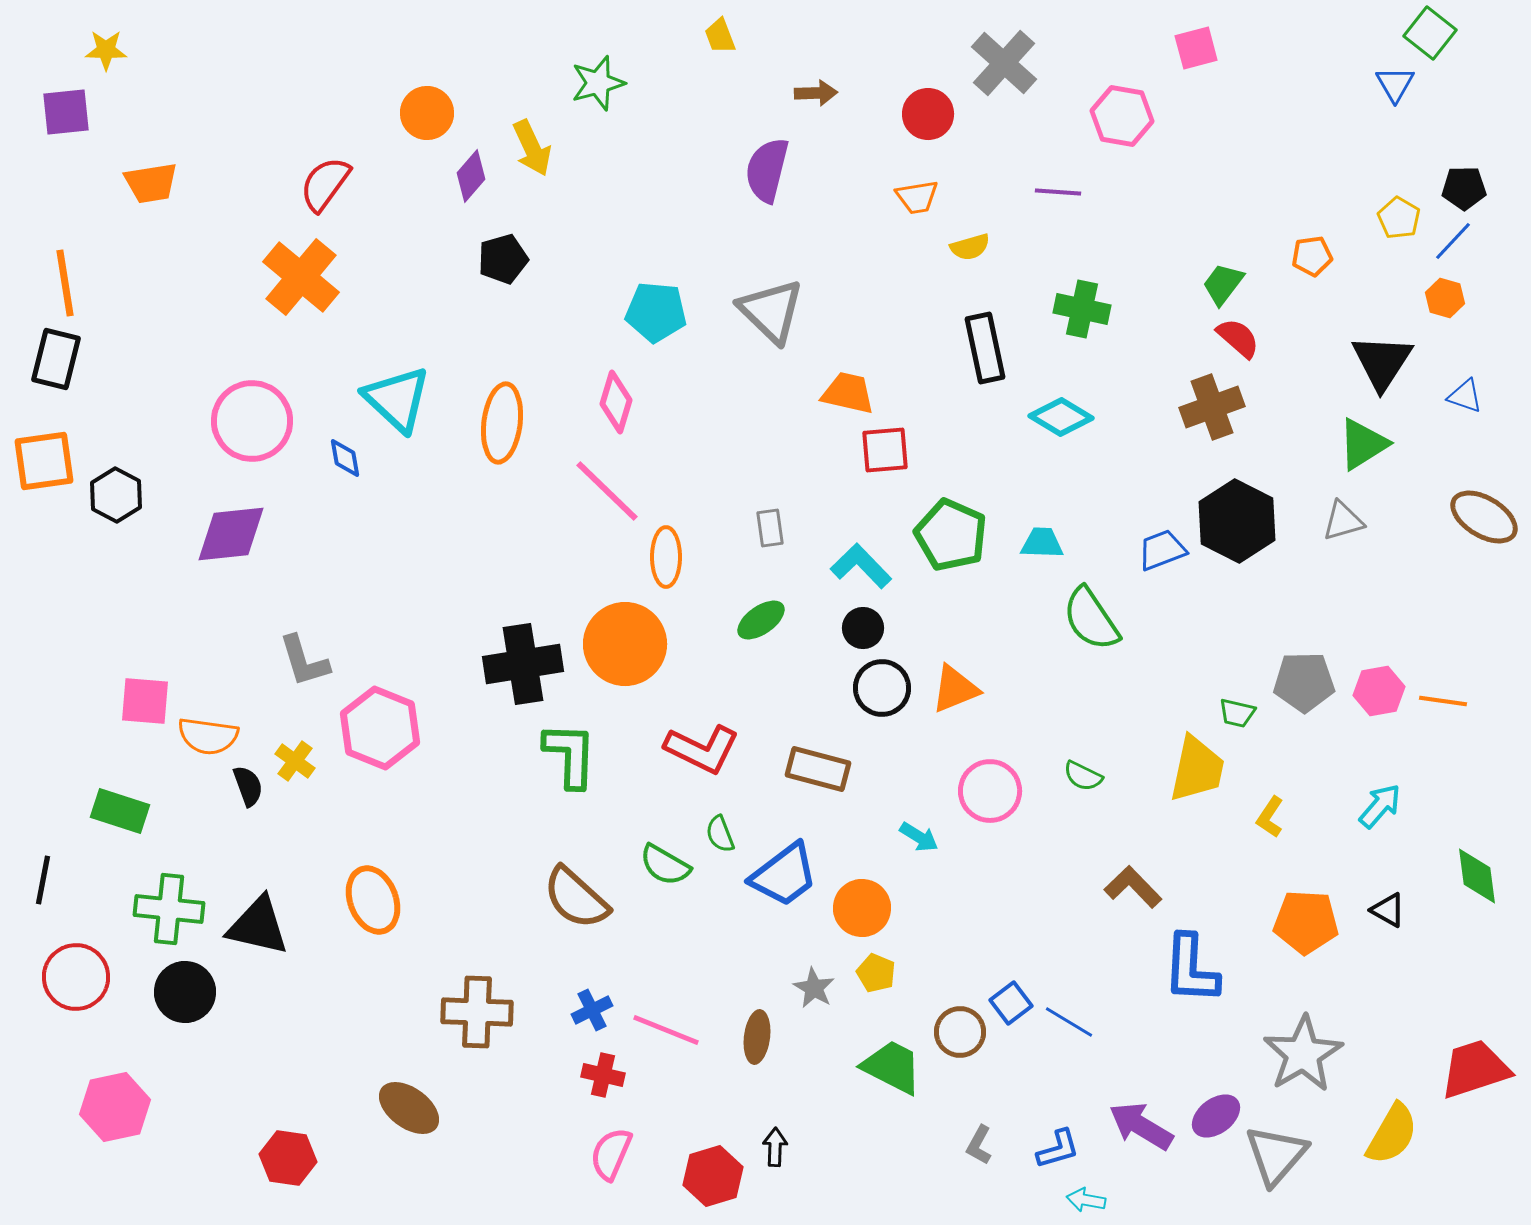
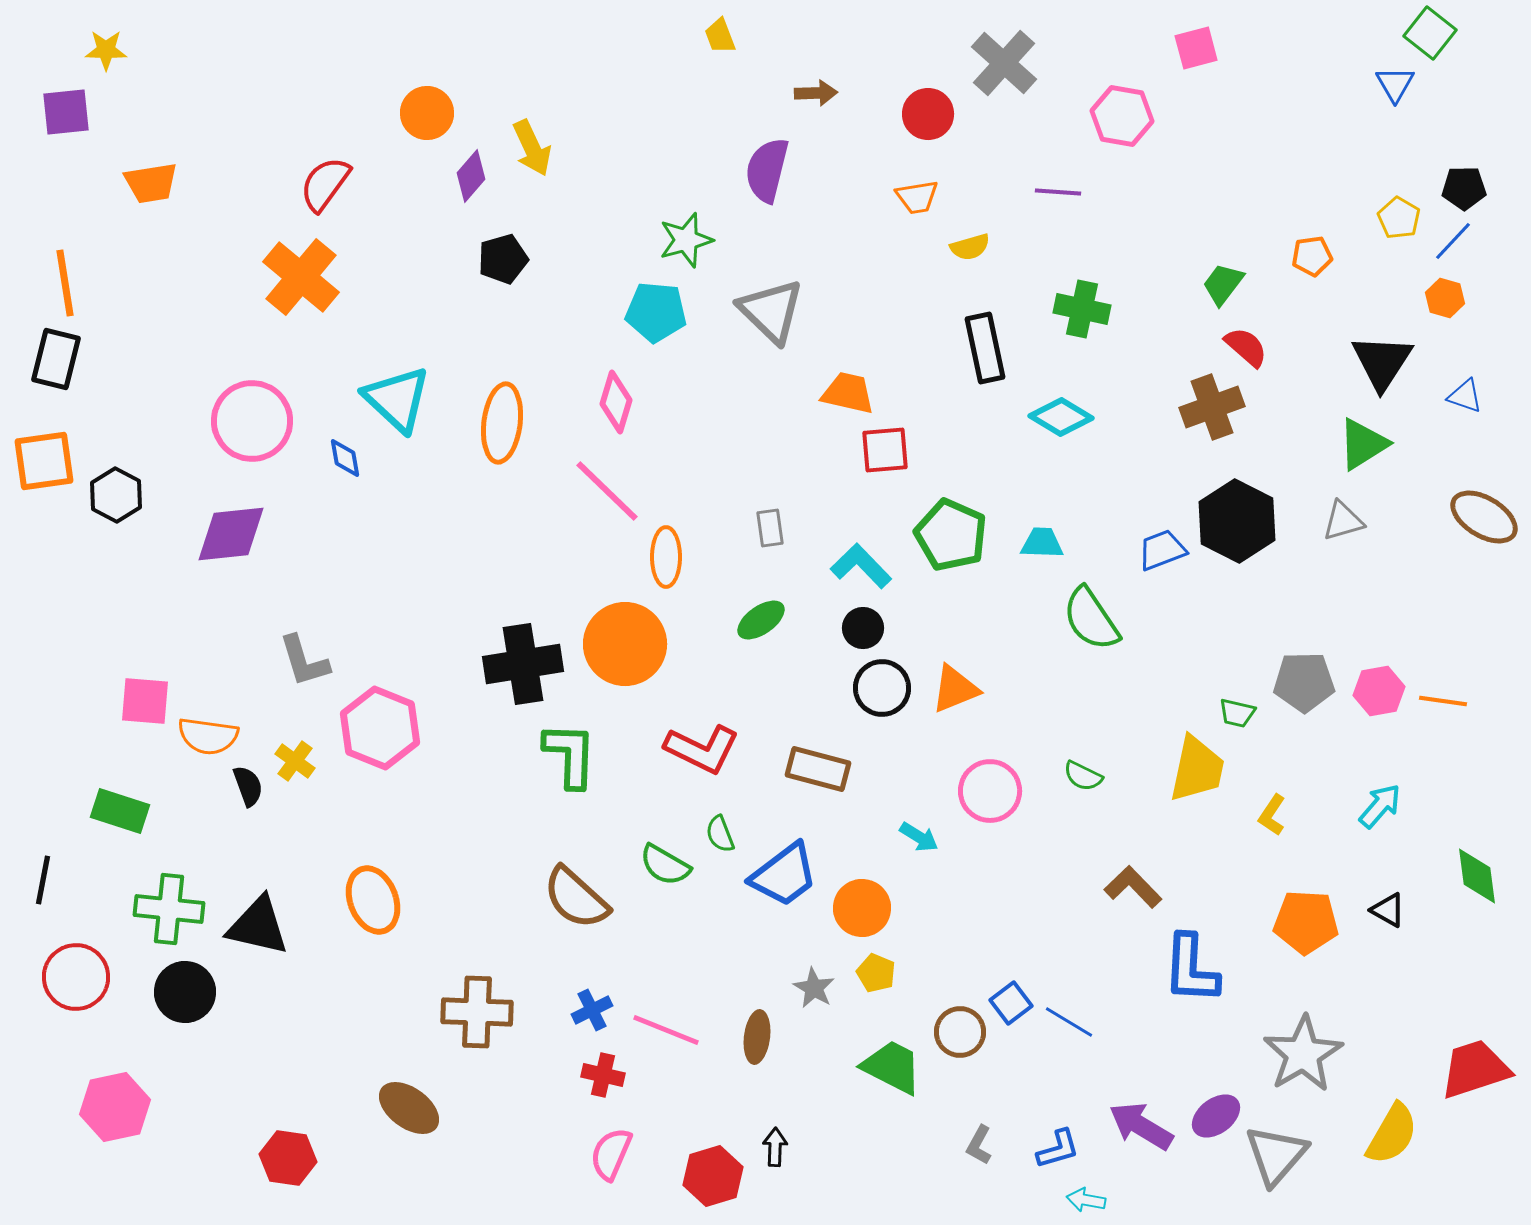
green star at (598, 83): moved 88 px right, 157 px down
red semicircle at (1238, 338): moved 8 px right, 9 px down
yellow L-shape at (1270, 817): moved 2 px right, 2 px up
